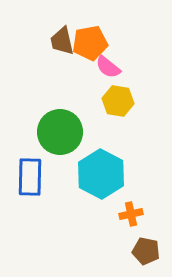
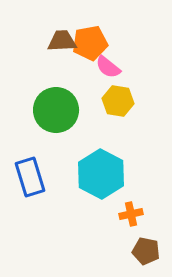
brown trapezoid: rotated 100 degrees clockwise
green circle: moved 4 px left, 22 px up
blue rectangle: rotated 18 degrees counterclockwise
